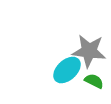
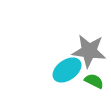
cyan ellipse: rotated 8 degrees clockwise
